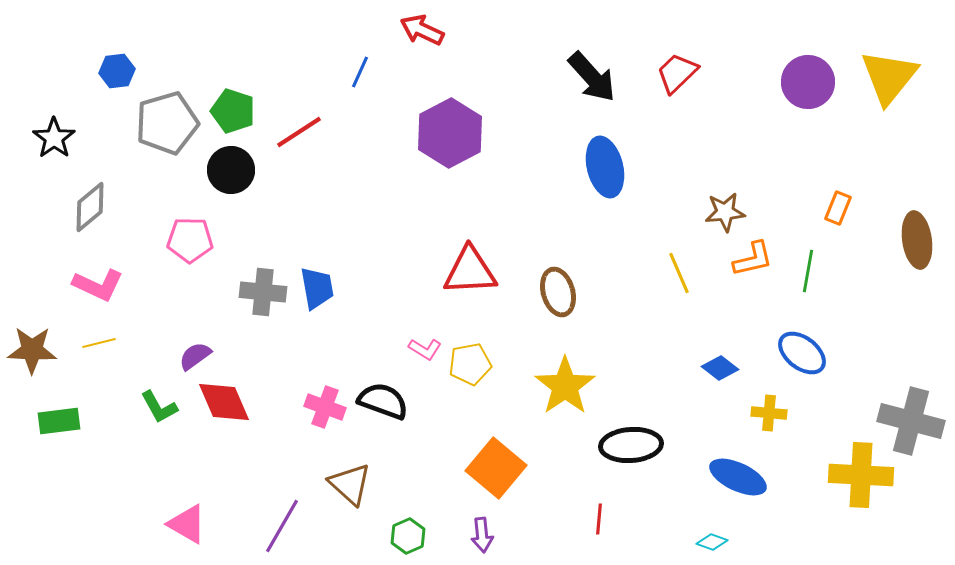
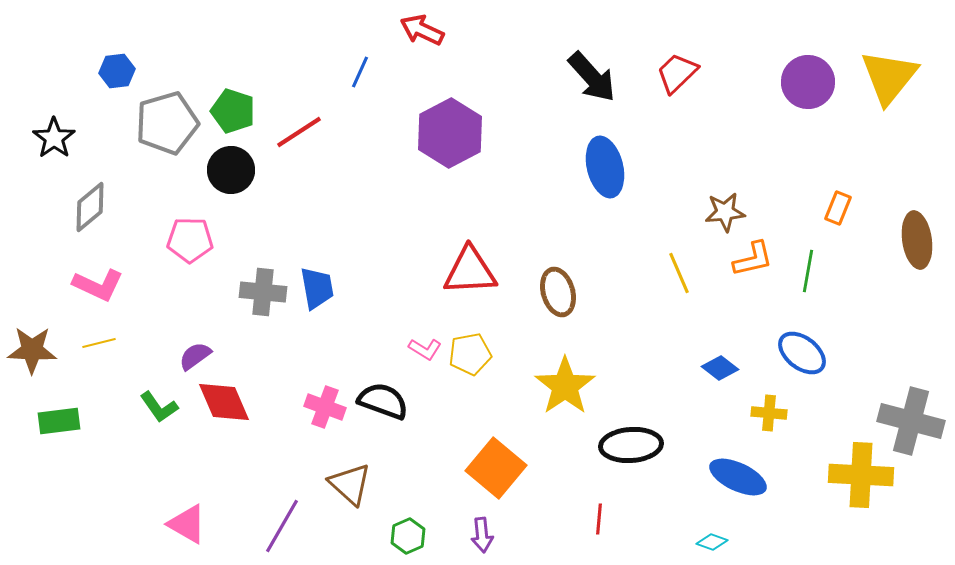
yellow pentagon at (470, 364): moved 10 px up
green L-shape at (159, 407): rotated 6 degrees counterclockwise
